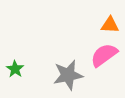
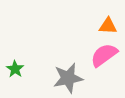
orange triangle: moved 2 px left, 1 px down
gray star: moved 3 px down
